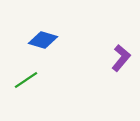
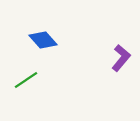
blue diamond: rotated 32 degrees clockwise
